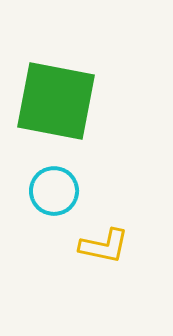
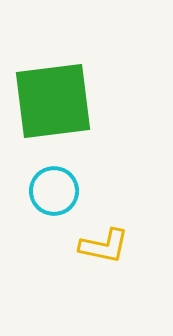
green square: moved 3 px left; rotated 18 degrees counterclockwise
